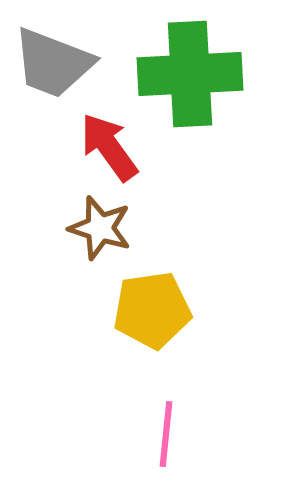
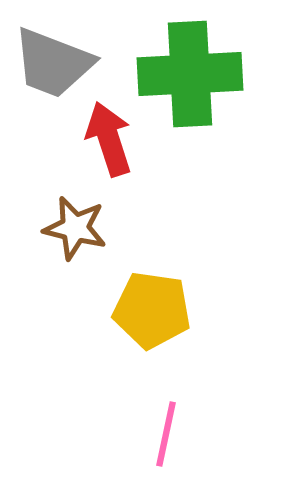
red arrow: moved 8 px up; rotated 18 degrees clockwise
brown star: moved 25 px left; rotated 4 degrees counterclockwise
yellow pentagon: rotated 16 degrees clockwise
pink line: rotated 6 degrees clockwise
